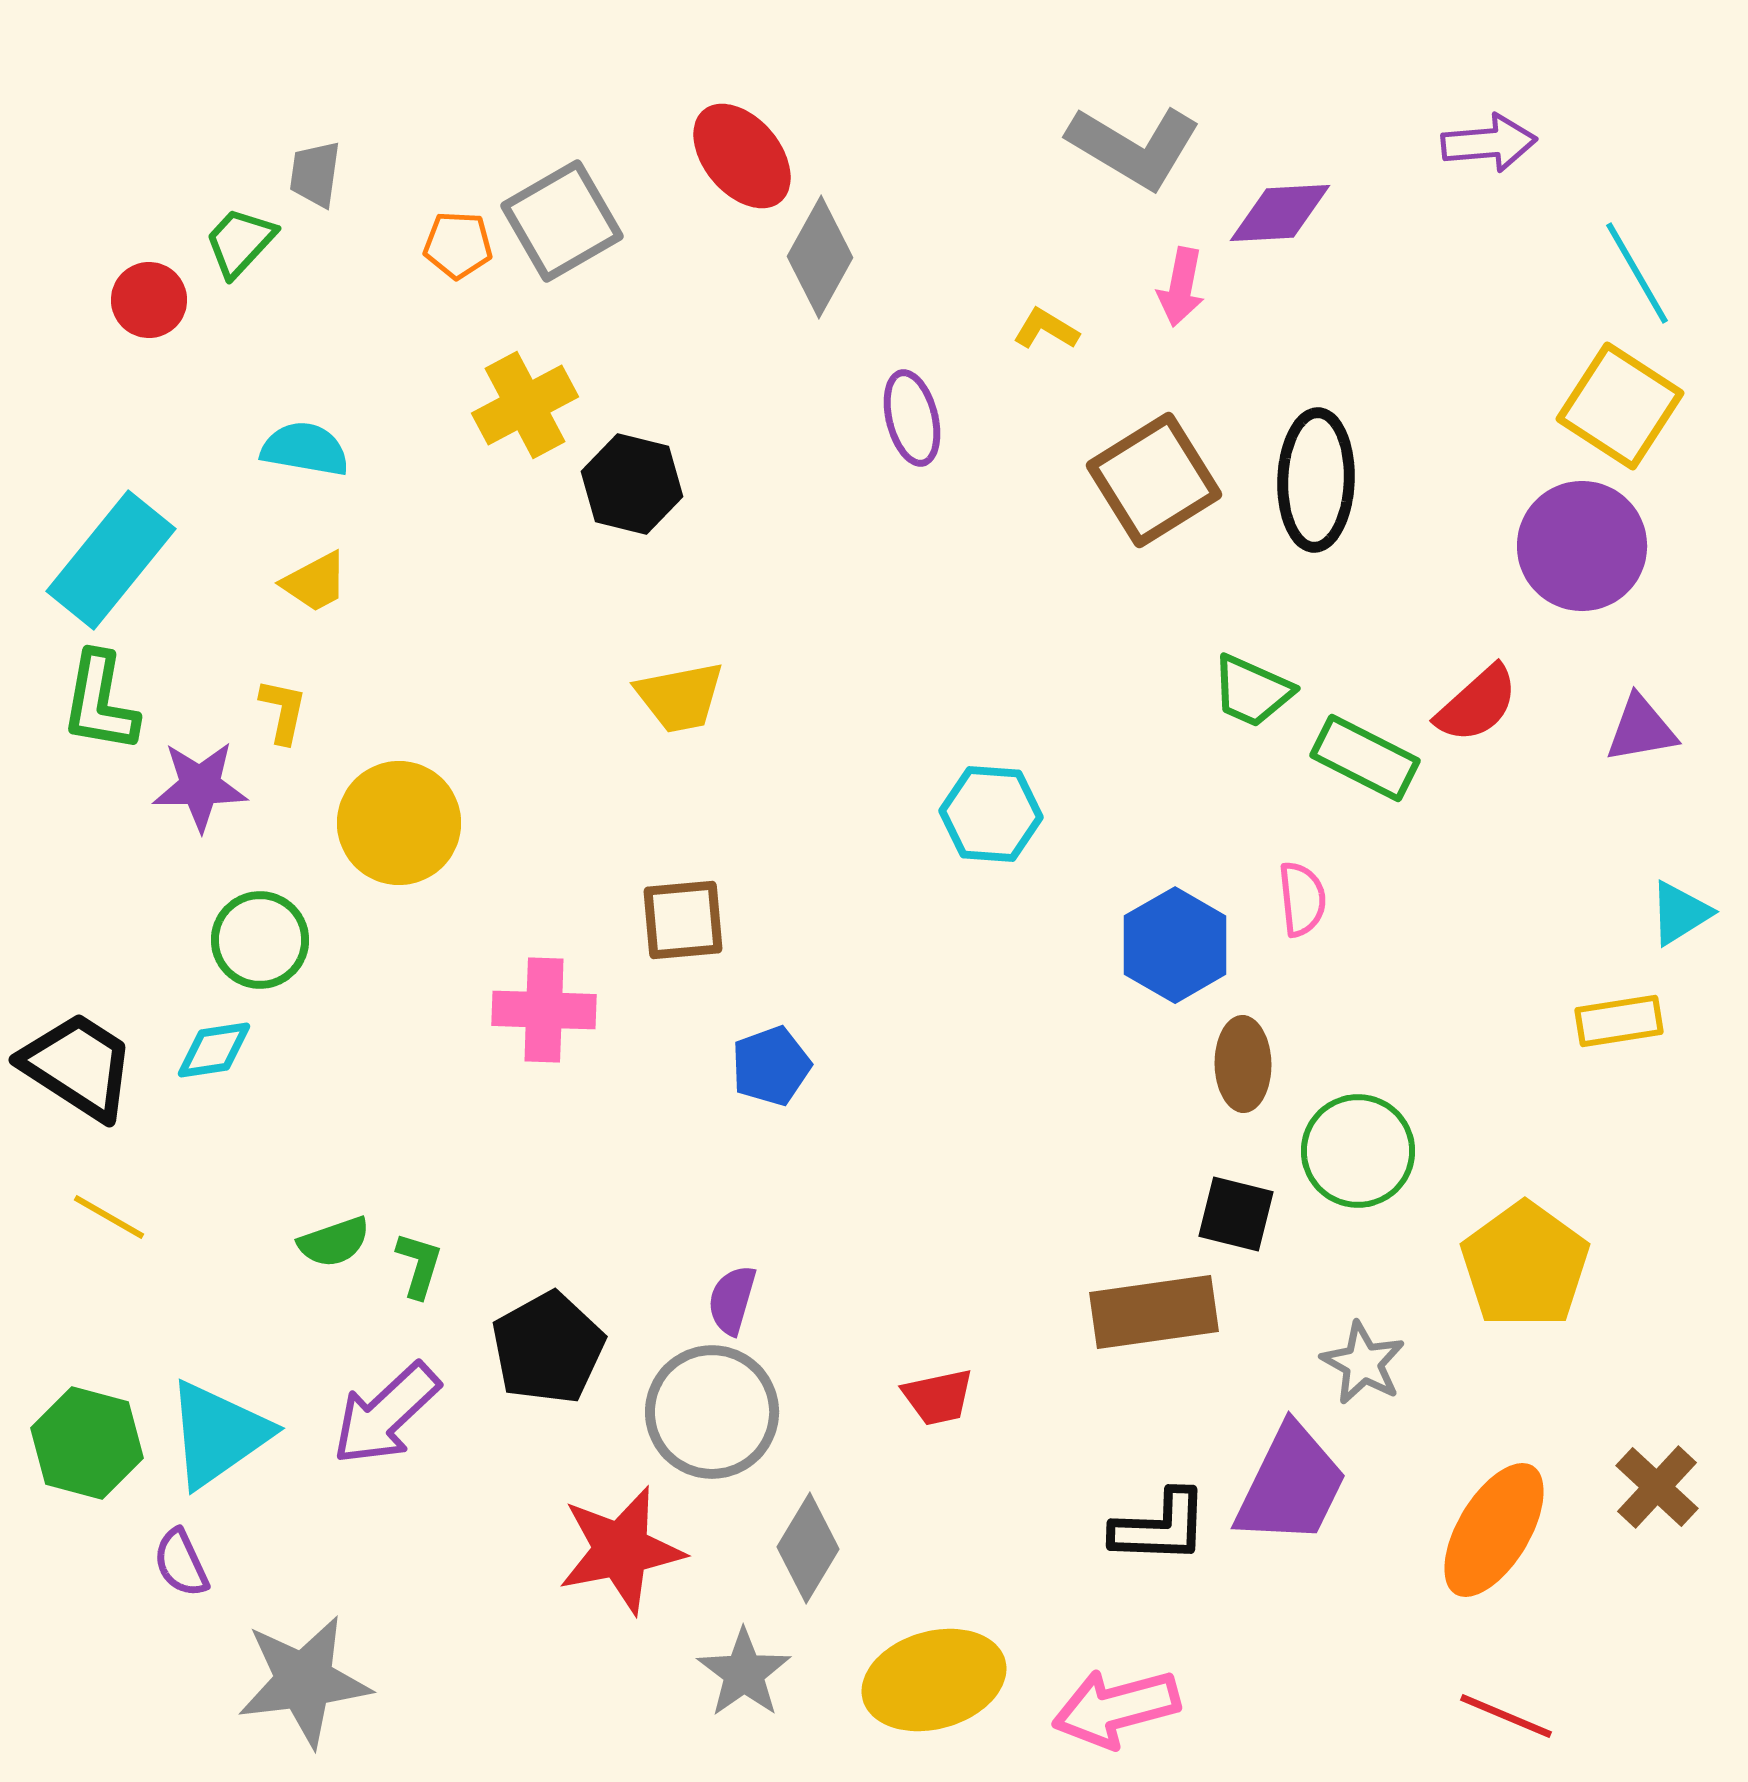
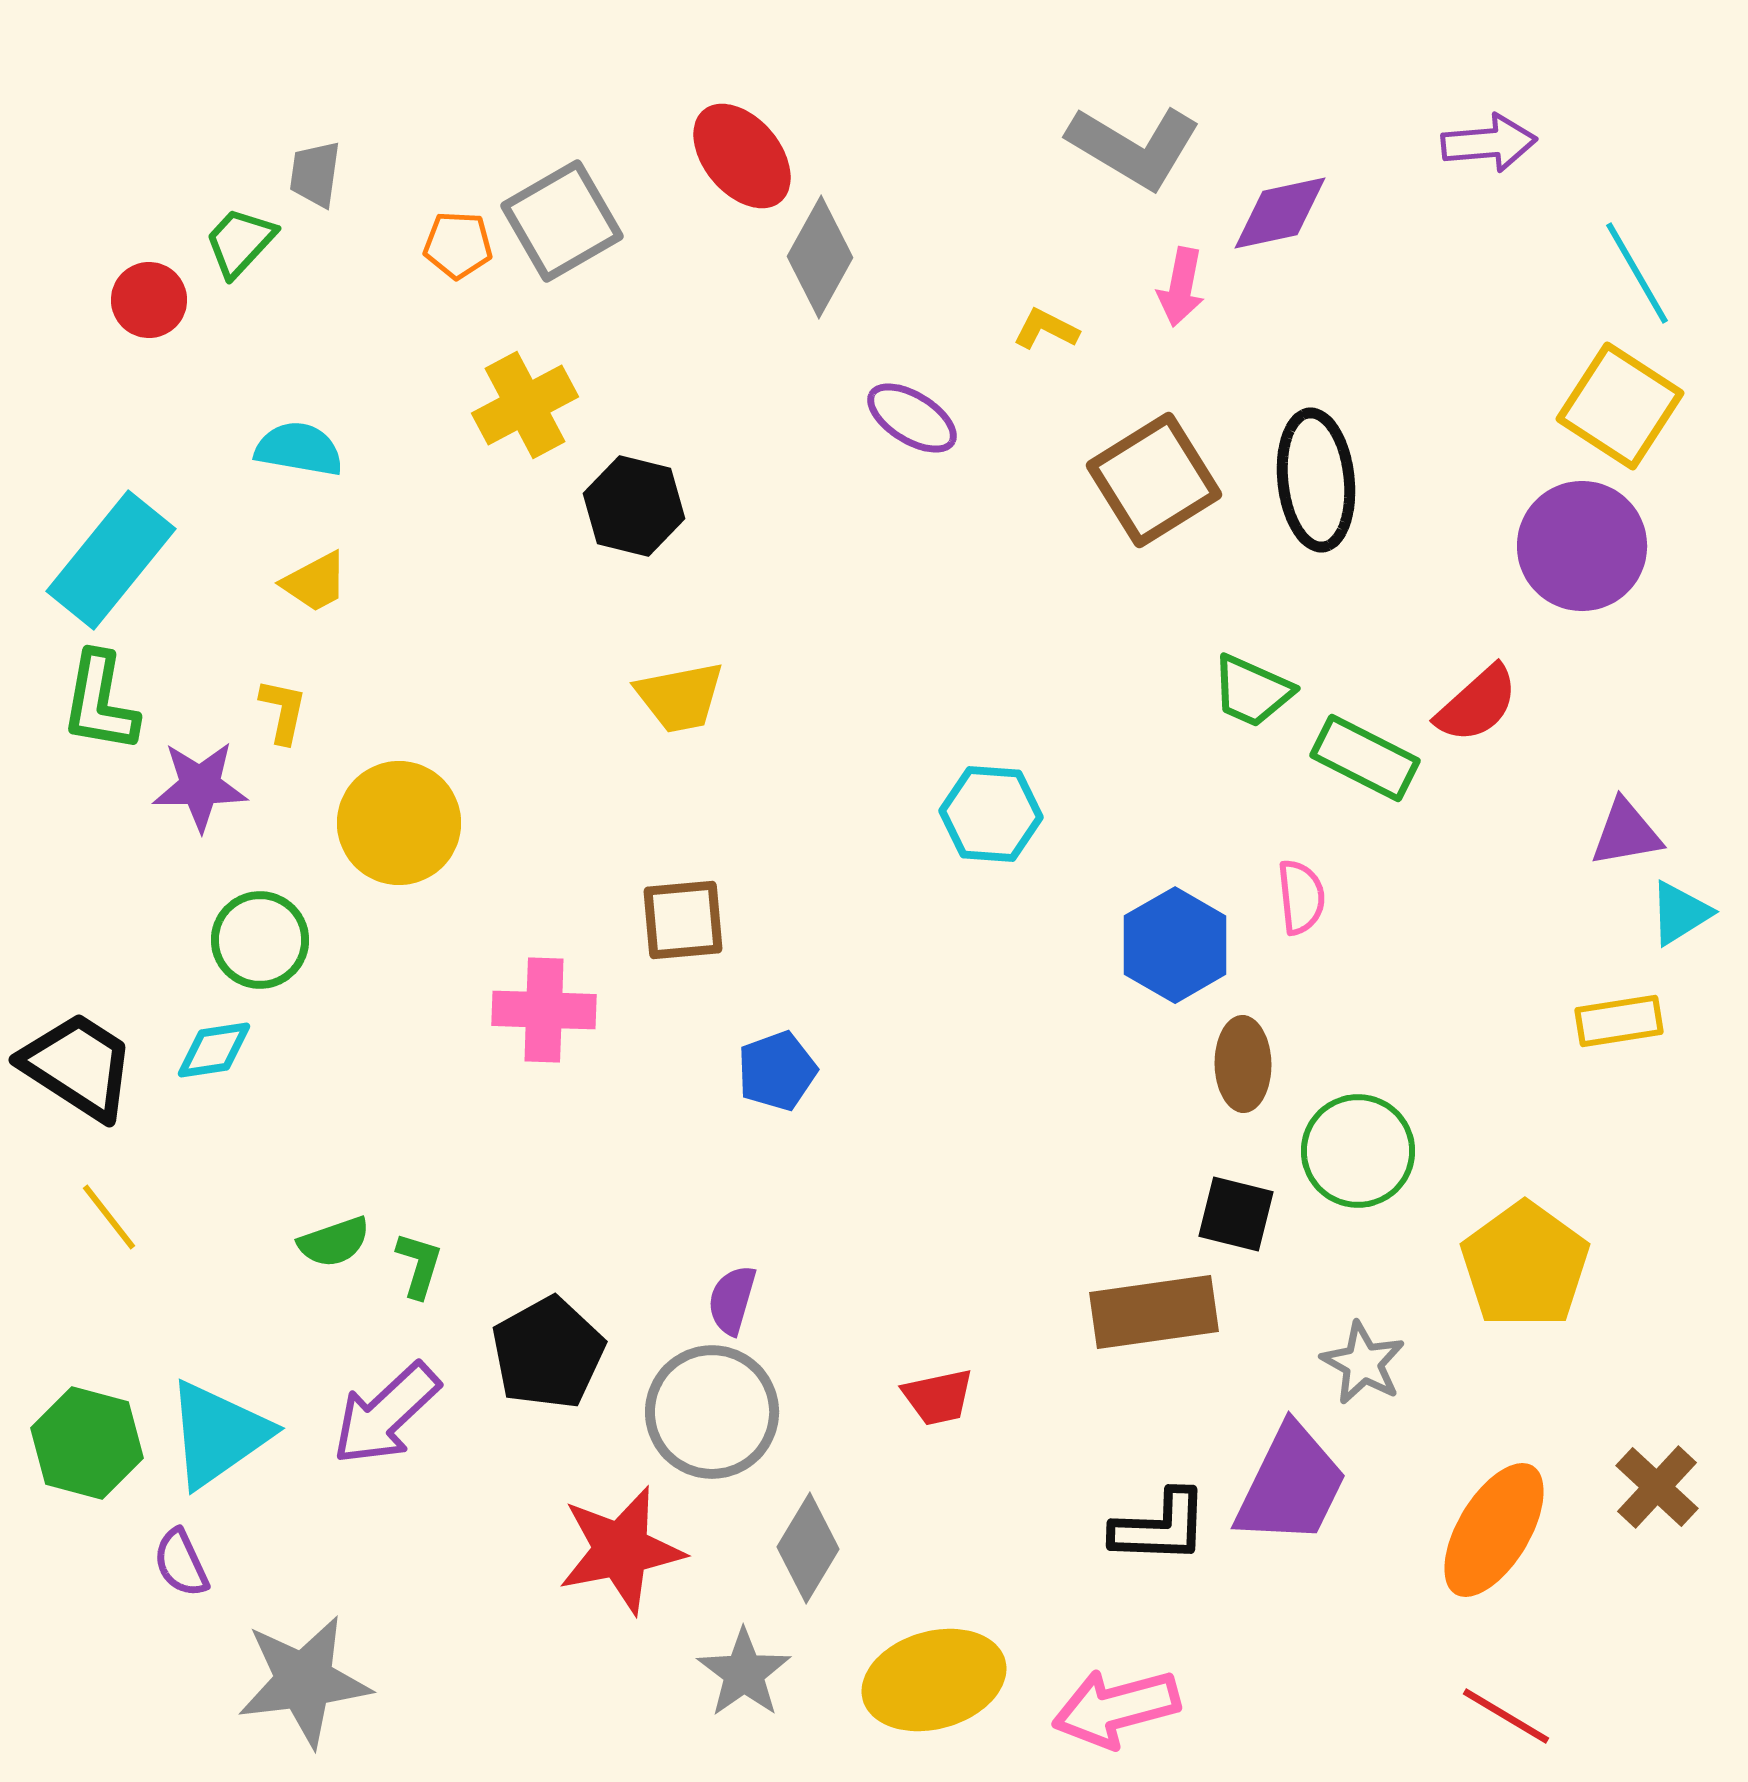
purple diamond at (1280, 213): rotated 9 degrees counterclockwise
yellow L-shape at (1046, 329): rotated 4 degrees counterclockwise
purple ellipse at (912, 418): rotated 44 degrees counterclockwise
cyan semicircle at (305, 449): moved 6 px left
black ellipse at (1316, 480): rotated 8 degrees counterclockwise
black hexagon at (632, 484): moved 2 px right, 22 px down
purple triangle at (1641, 729): moved 15 px left, 104 px down
pink semicircle at (1302, 899): moved 1 px left, 2 px up
blue pentagon at (771, 1066): moved 6 px right, 5 px down
yellow line at (109, 1217): rotated 22 degrees clockwise
black pentagon at (548, 1348): moved 5 px down
red line at (1506, 1716): rotated 8 degrees clockwise
